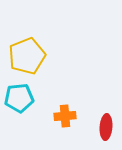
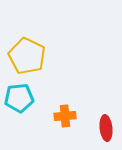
yellow pentagon: rotated 24 degrees counterclockwise
red ellipse: moved 1 px down; rotated 10 degrees counterclockwise
